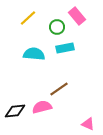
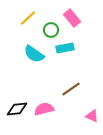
pink rectangle: moved 5 px left, 2 px down
green circle: moved 6 px left, 3 px down
cyan semicircle: rotated 150 degrees counterclockwise
brown line: moved 12 px right
pink semicircle: moved 2 px right, 2 px down
black diamond: moved 2 px right, 2 px up
pink triangle: moved 4 px right, 8 px up
